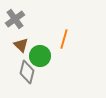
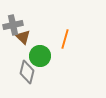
gray cross: moved 2 px left, 6 px down; rotated 24 degrees clockwise
orange line: moved 1 px right
brown triangle: moved 2 px right, 8 px up
